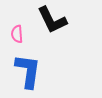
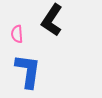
black L-shape: rotated 60 degrees clockwise
